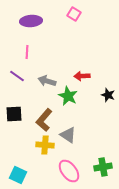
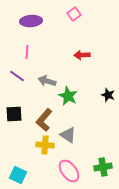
pink square: rotated 24 degrees clockwise
red arrow: moved 21 px up
